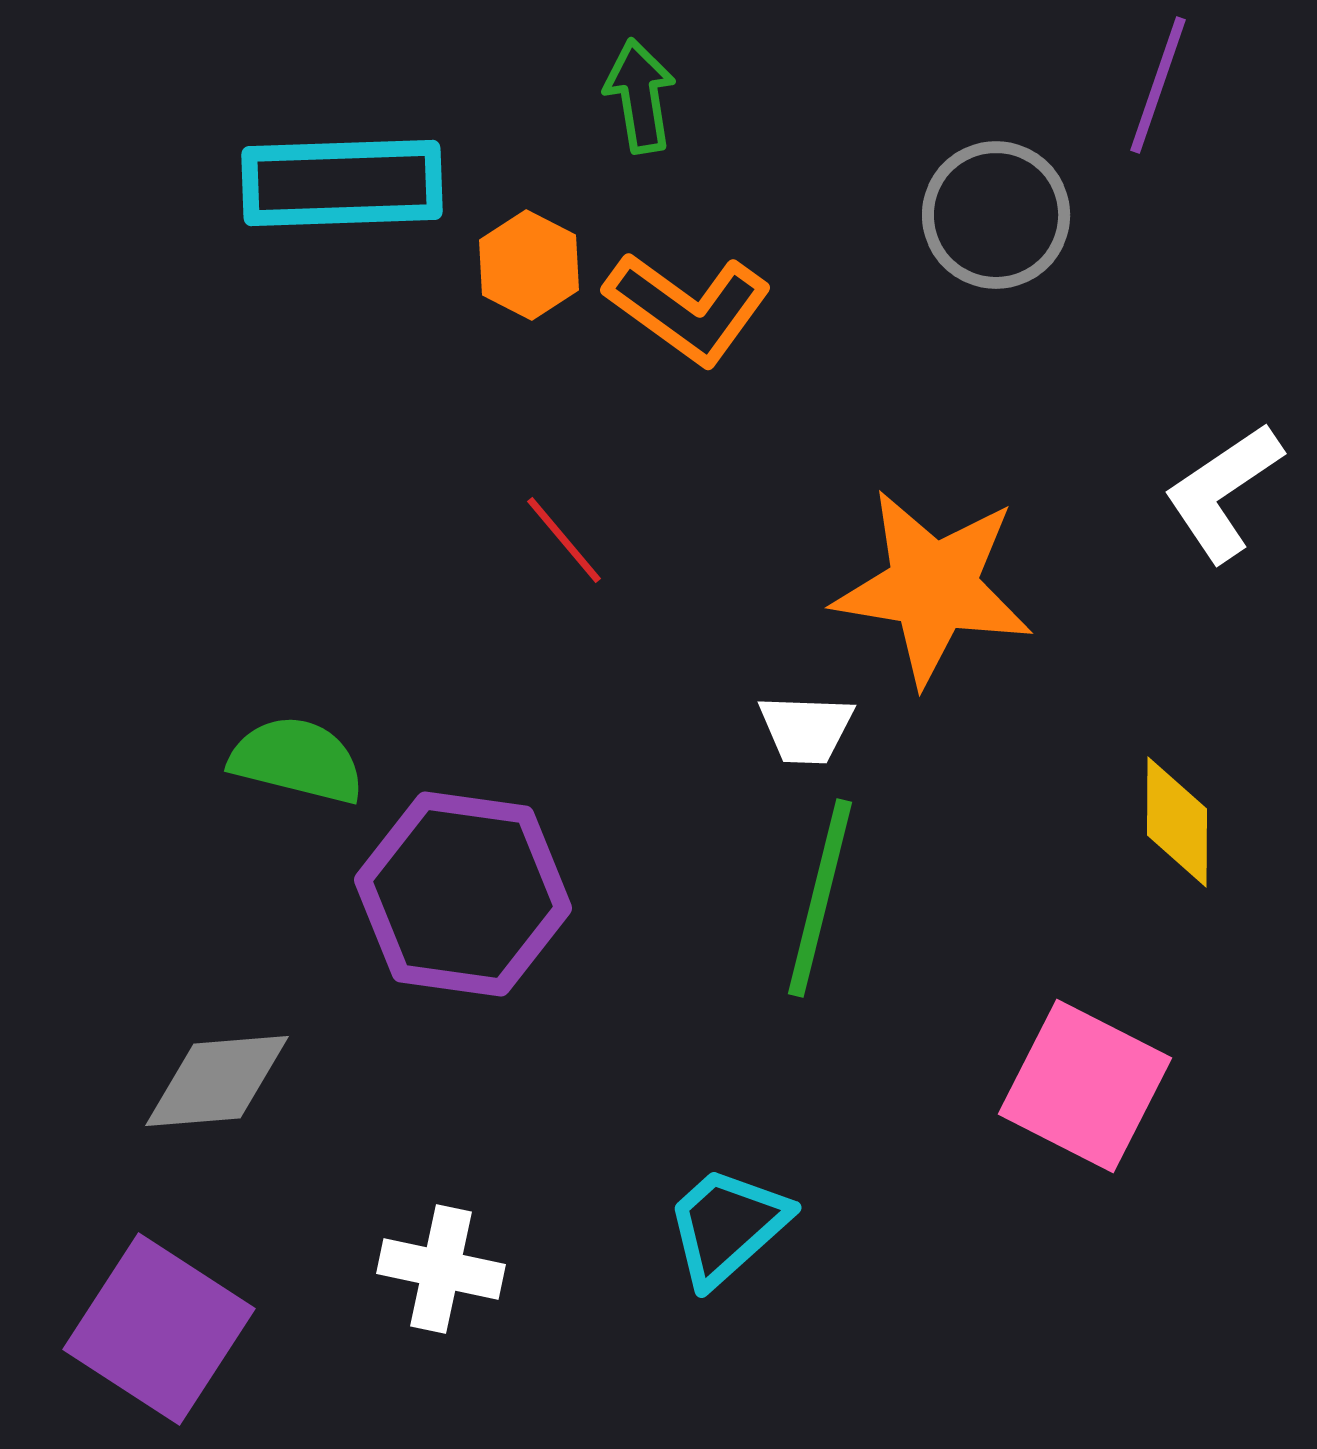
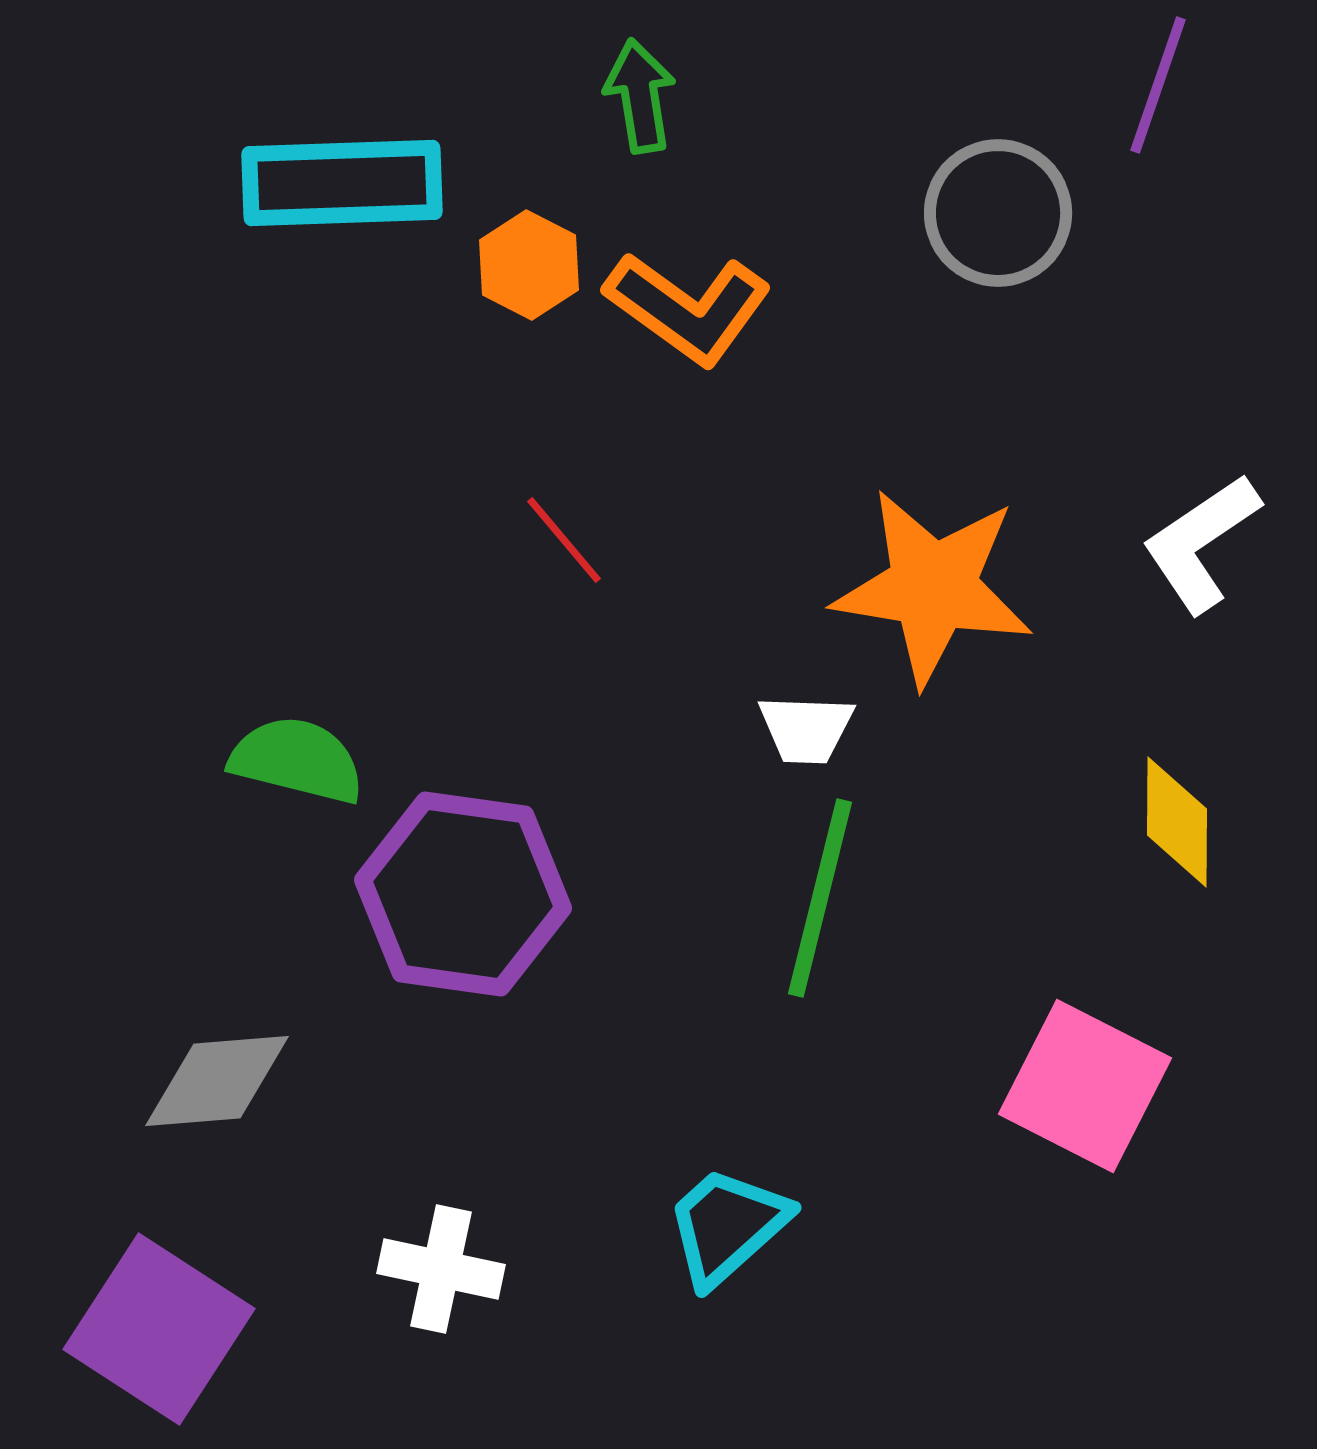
gray circle: moved 2 px right, 2 px up
white L-shape: moved 22 px left, 51 px down
